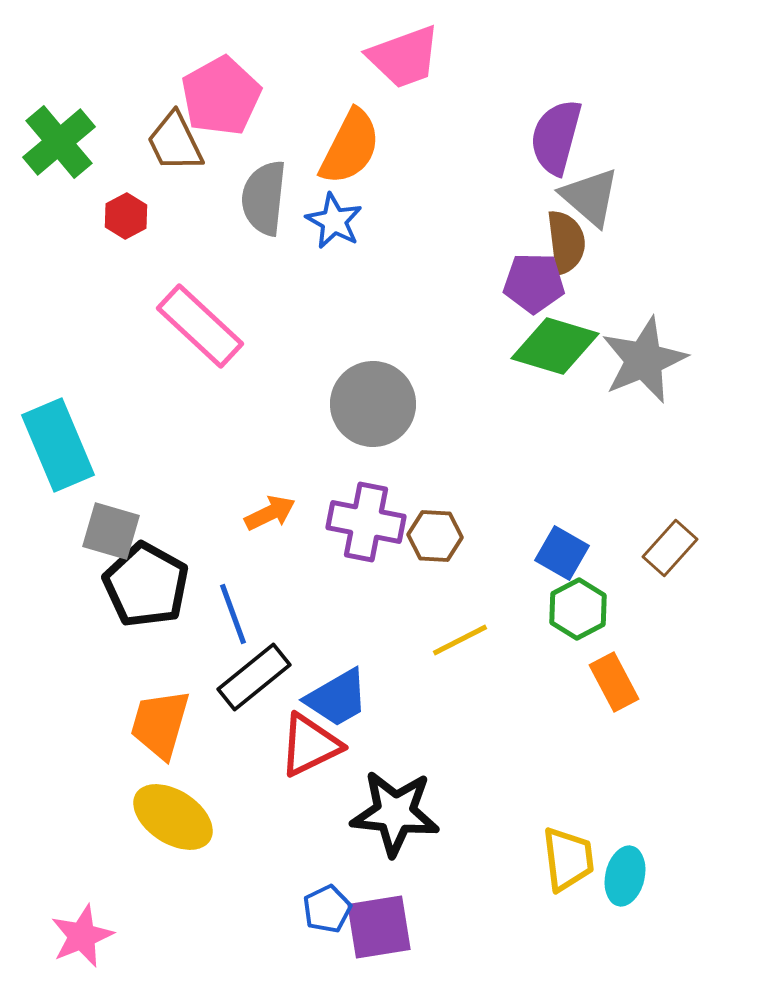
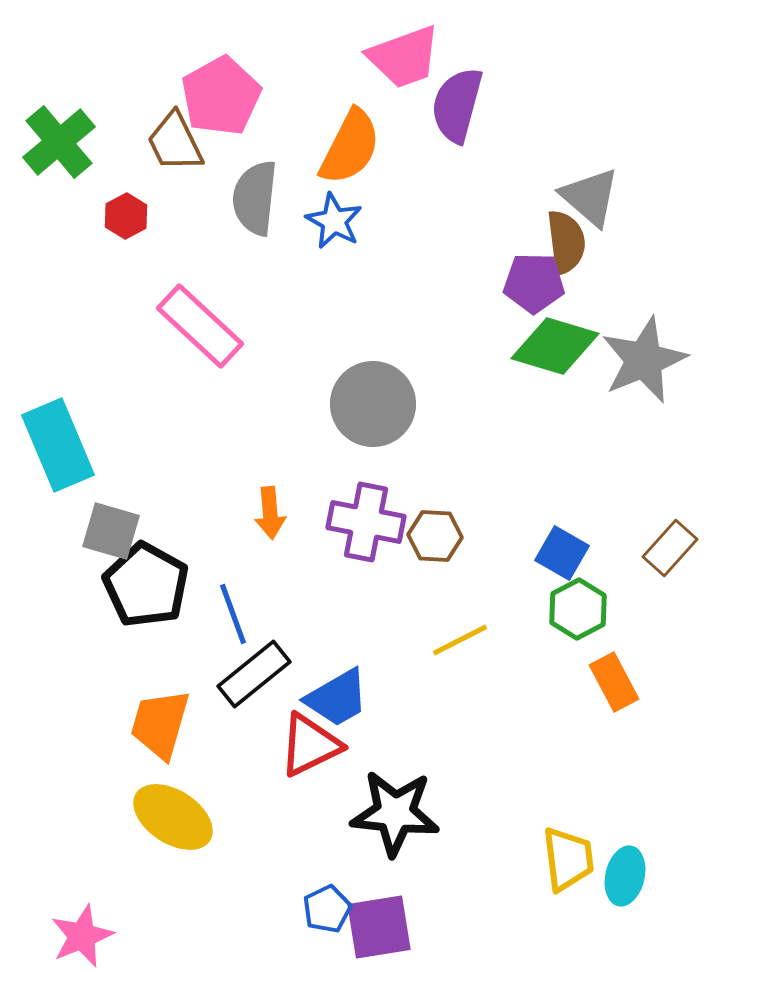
purple semicircle: moved 99 px left, 32 px up
gray semicircle: moved 9 px left
orange arrow: rotated 111 degrees clockwise
black rectangle: moved 3 px up
